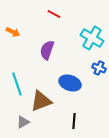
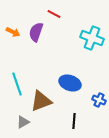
cyan cross: rotated 10 degrees counterclockwise
purple semicircle: moved 11 px left, 18 px up
blue cross: moved 32 px down
